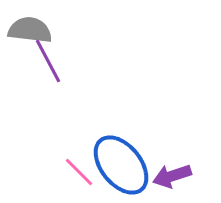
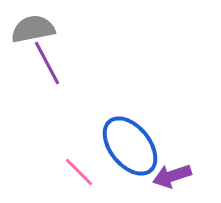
gray semicircle: moved 3 px right, 1 px up; rotated 18 degrees counterclockwise
purple line: moved 1 px left, 2 px down
blue ellipse: moved 9 px right, 19 px up
